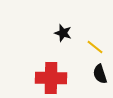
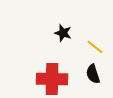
black semicircle: moved 7 px left
red cross: moved 1 px right, 1 px down
